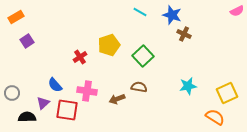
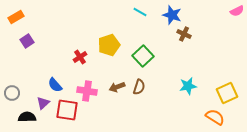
brown semicircle: rotated 98 degrees clockwise
brown arrow: moved 12 px up
